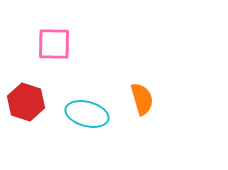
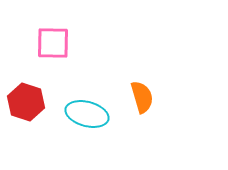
pink square: moved 1 px left, 1 px up
orange semicircle: moved 2 px up
